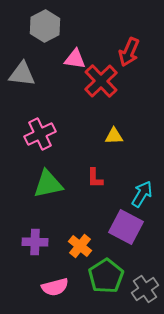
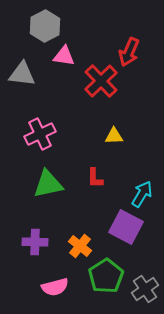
pink triangle: moved 11 px left, 3 px up
